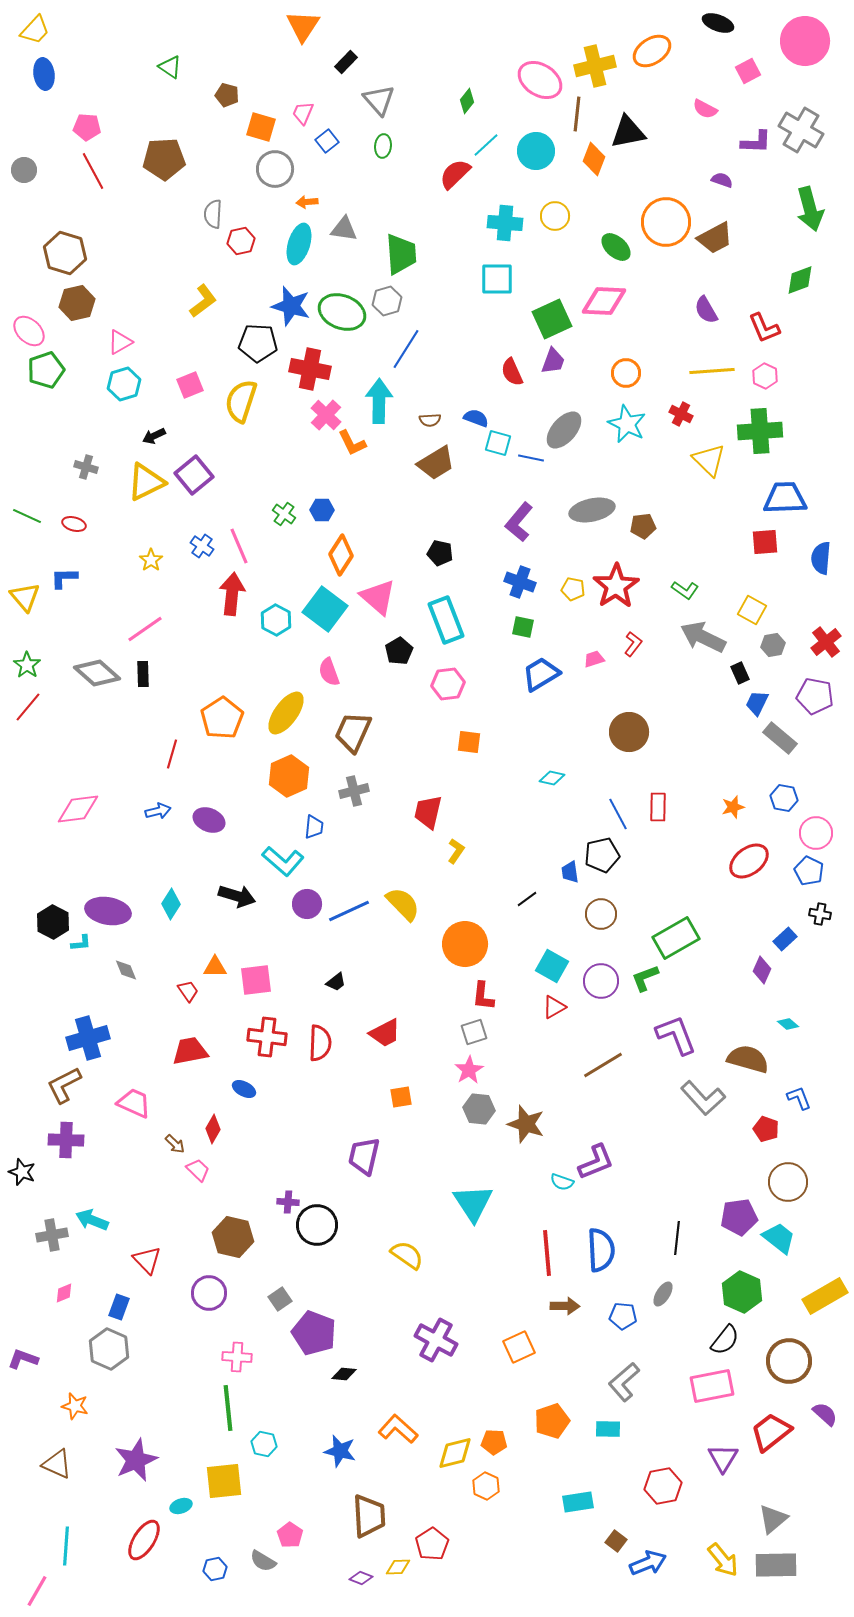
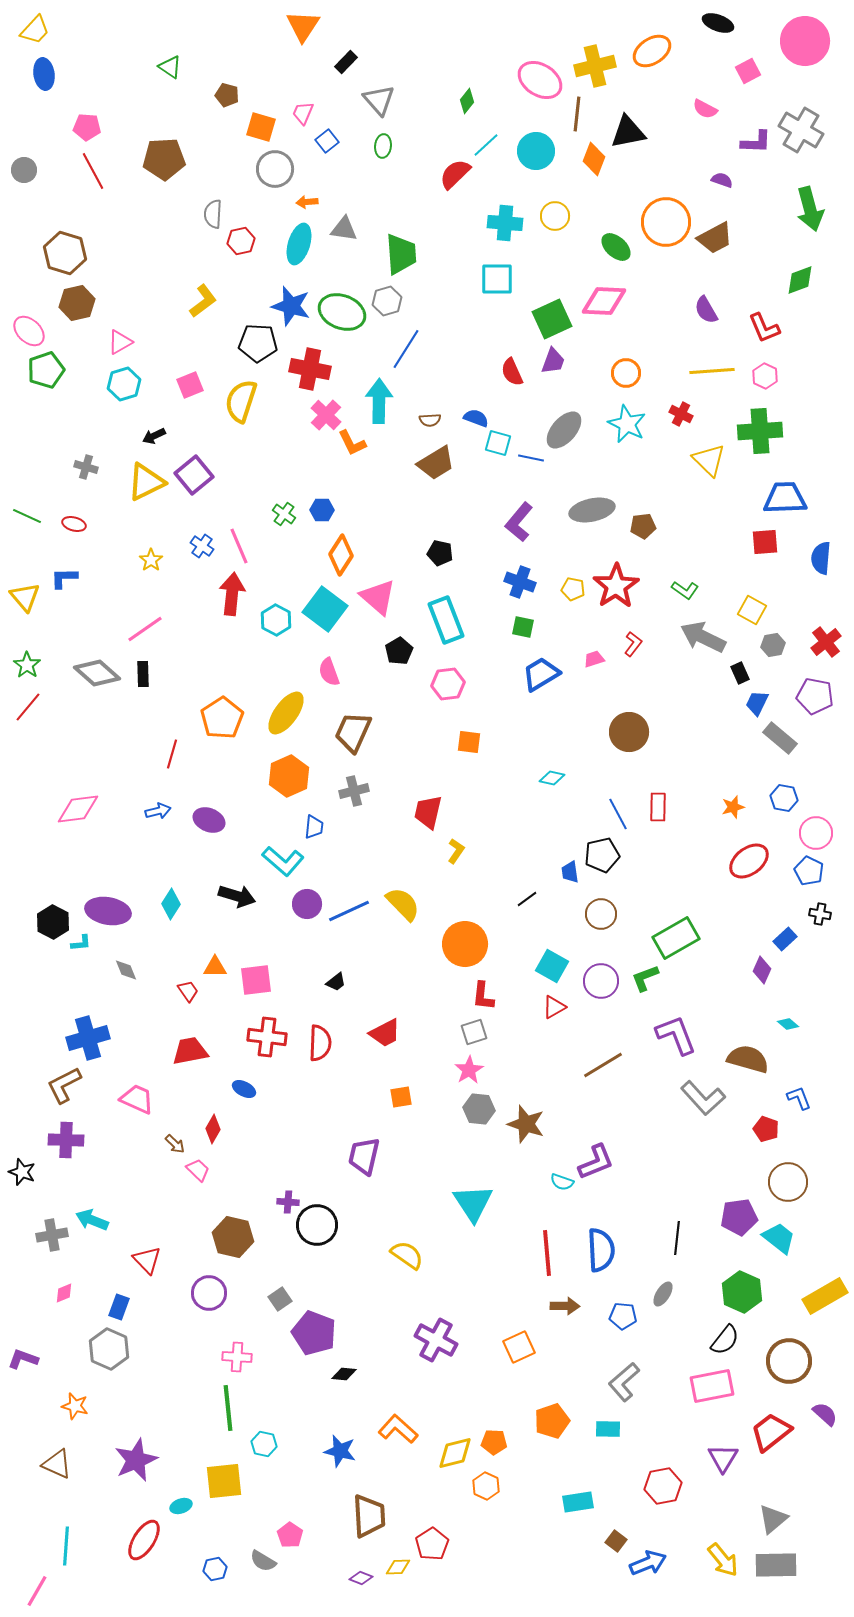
pink trapezoid at (134, 1103): moved 3 px right, 4 px up
